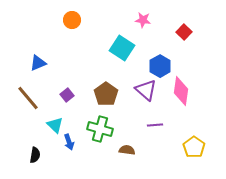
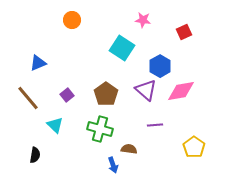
red square: rotated 21 degrees clockwise
pink diamond: rotated 72 degrees clockwise
blue arrow: moved 44 px right, 23 px down
brown semicircle: moved 2 px right, 1 px up
